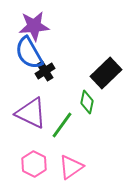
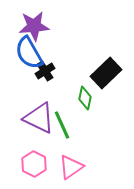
green diamond: moved 2 px left, 4 px up
purple triangle: moved 8 px right, 5 px down
green line: rotated 60 degrees counterclockwise
